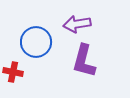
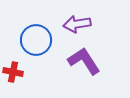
blue circle: moved 2 px up
purple L-shape: rotated 132 degrees clockwise
